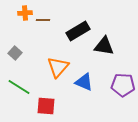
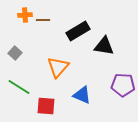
orange cross: moved 2 px down
blue triangle: moved 2 px left, 13 px down
